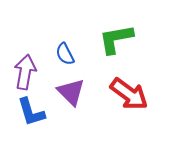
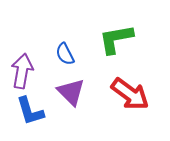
purple arrow: moved 3 px left, 1 px up
red arrow: moved 1 px right
blue L-shape: moved 1 px left, 1 px up
